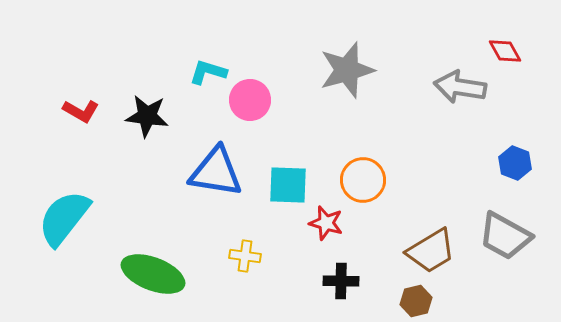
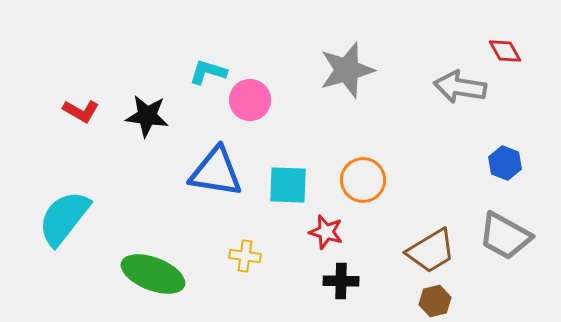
blue hexagon: moved 10 px left
red star: moved 9 px down
brown hexagon: moved 19 px right
